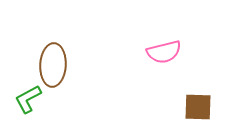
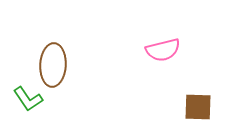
pink semicircle: moved 1 px left, 2 px up
green L-shape: rotated 96 degrees counterclockwise
